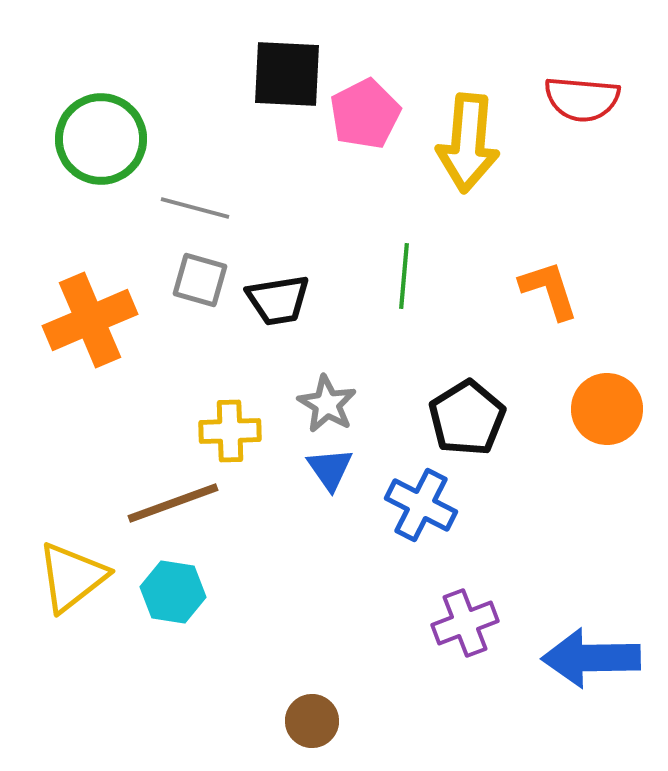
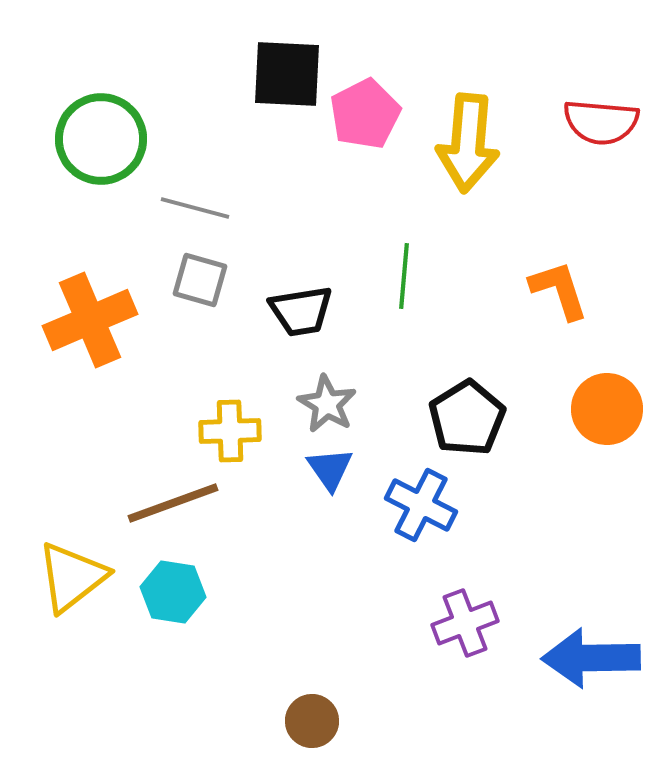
red semicircle: moved 19 px right, 23 px down
orange L-shape: moved 10 px right
black trapezoid: moved 23 px right, 11 px down
